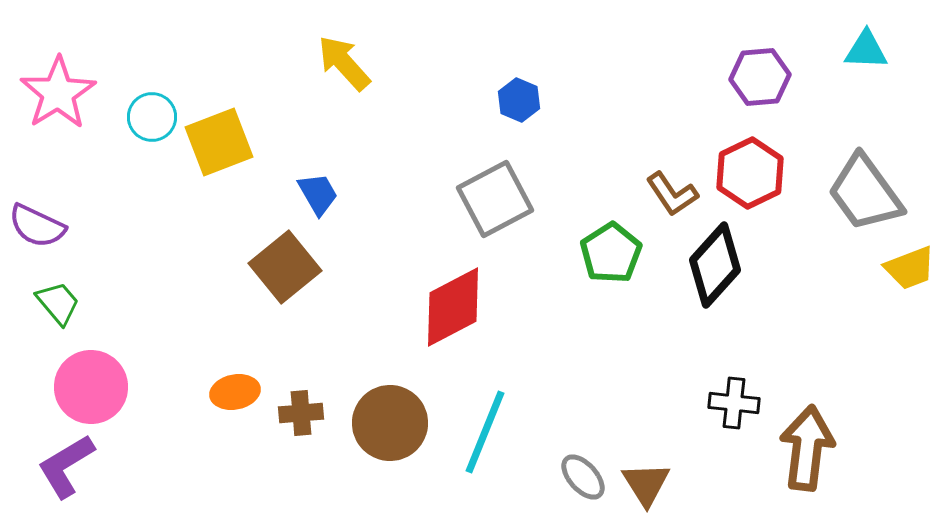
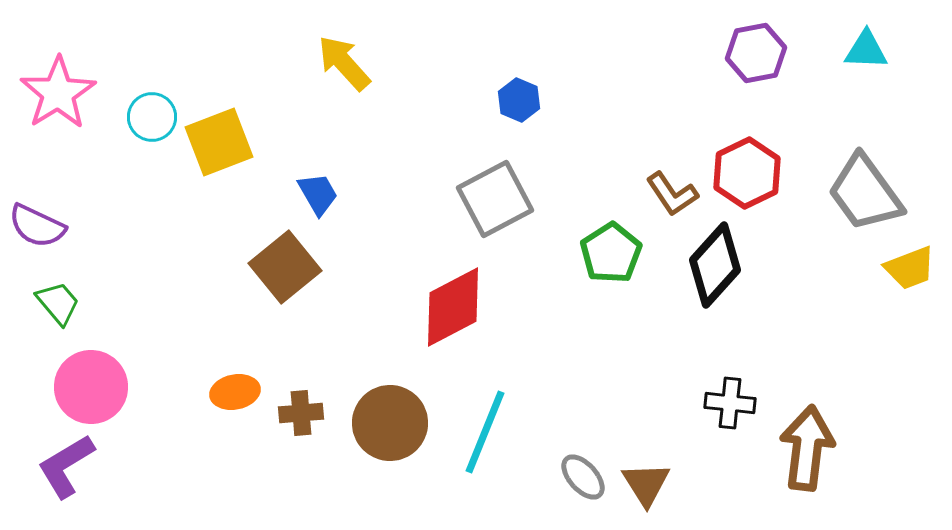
purple hexagon: moved 4 px left, 24 px up; rotated 6 degrees counterclockwise
red hexagon: moved 3 px left
black cross: moved 4 px left
